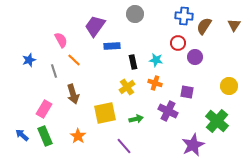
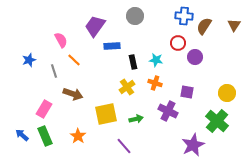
gray circle: moved 2 px down
yellow circle: moved 2 px left, 7 px down
brown arrow: rotated 54 degrees counterclockwise
yellow square: moved 1 px right, 1 px down
